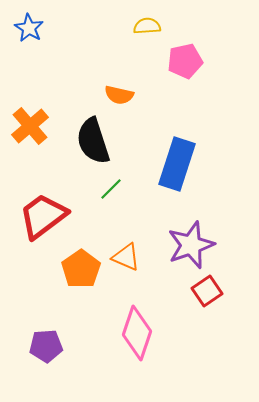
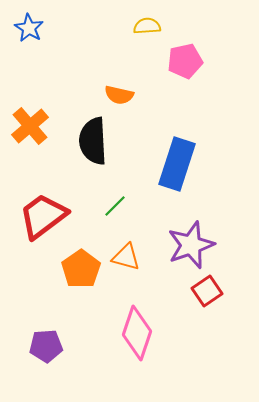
black semicircle: rotated 15 degrees clockwise
green line: moved 4 px right, 17 px down
orange triangle: rotated 8 degrees counterclockwise
